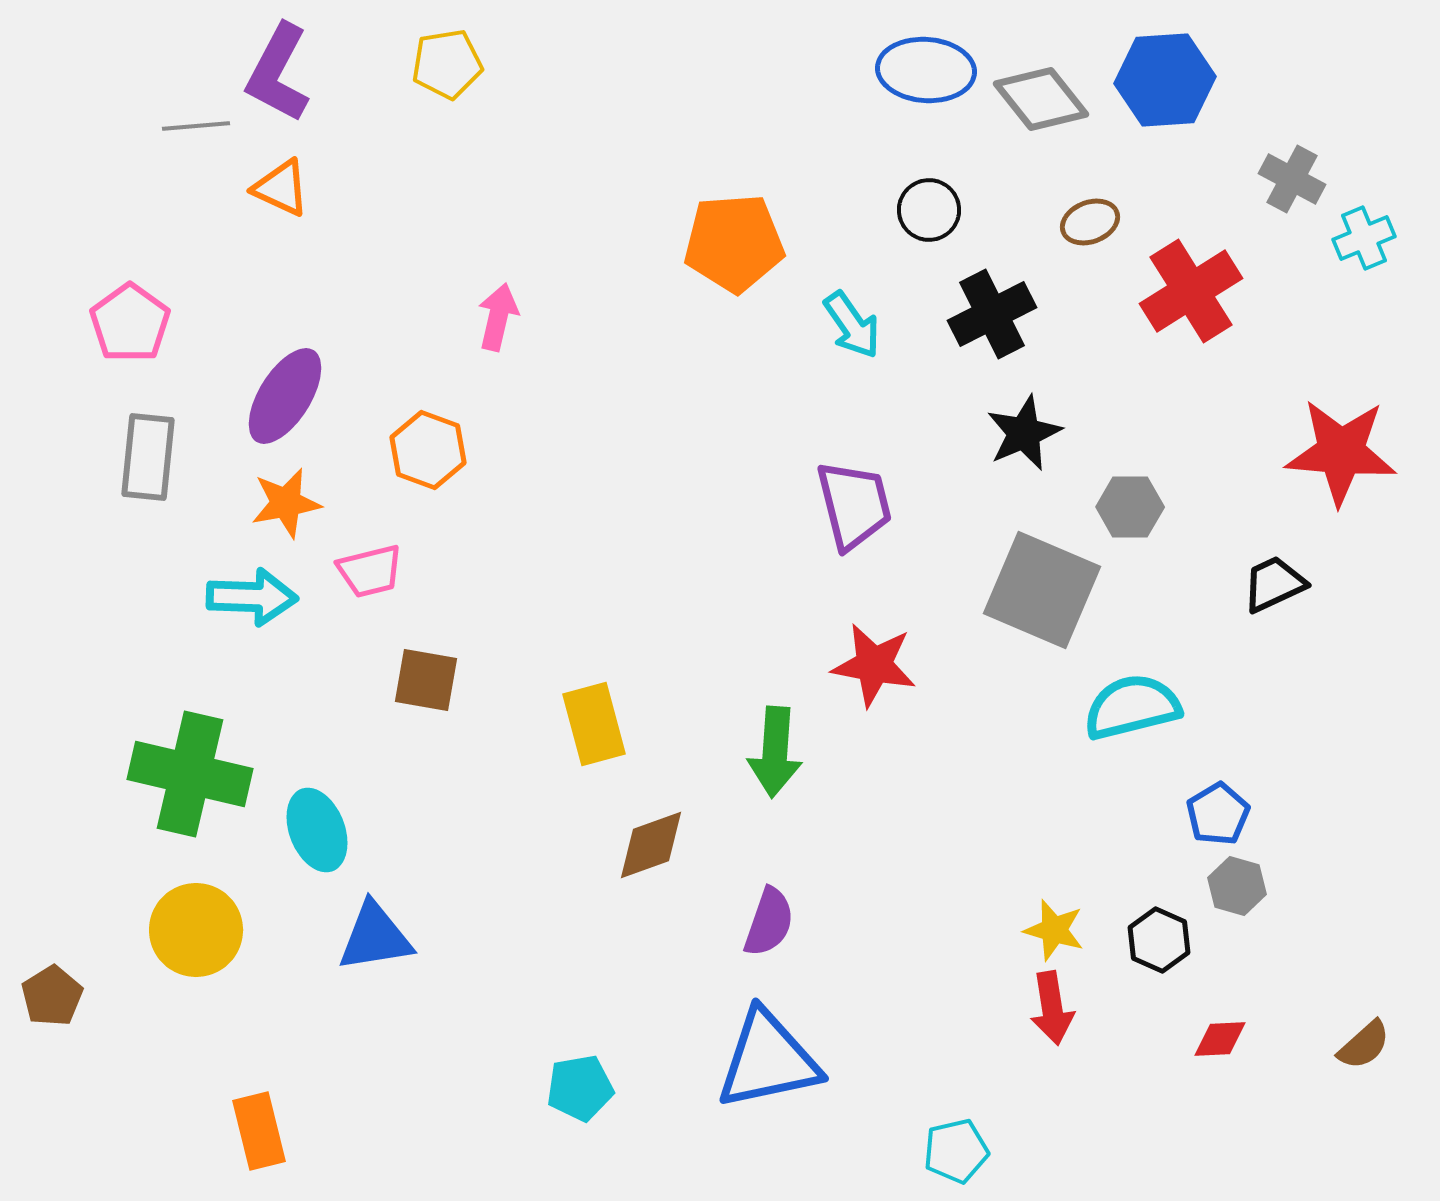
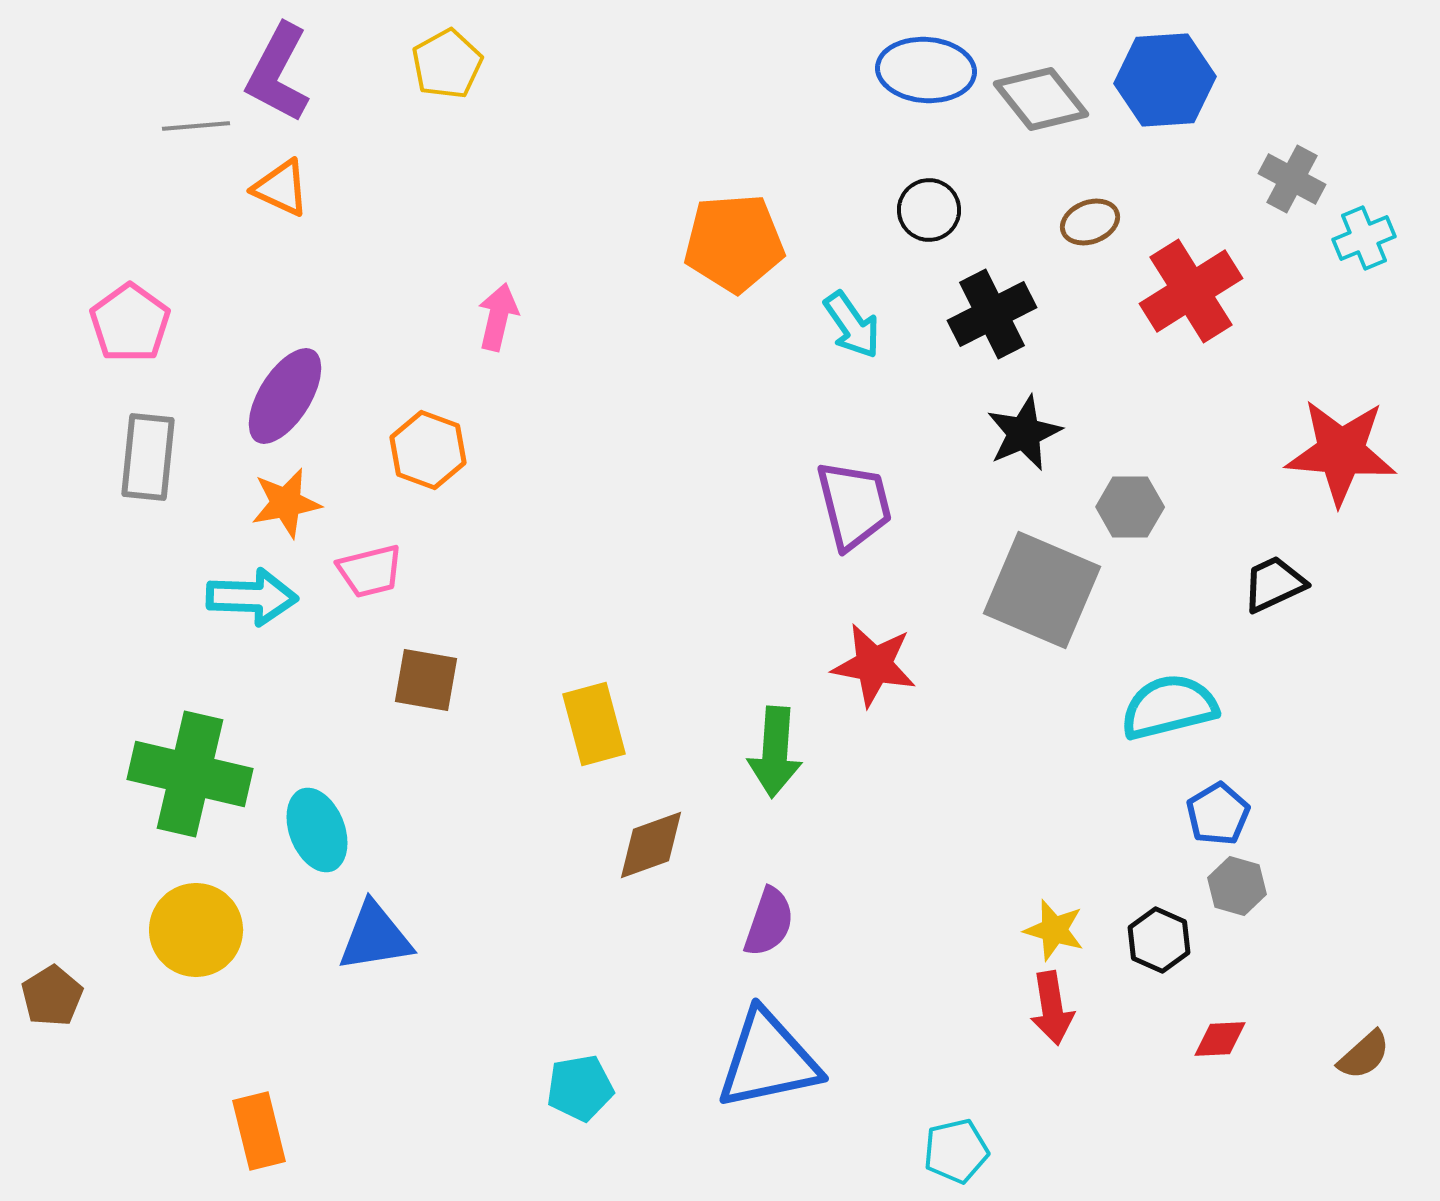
yellow pentagon at (447, 64): rotated 20 degrees counterclockwise
cyan semicircle at (1132, 707): moved 37 px right
brown semicircle at (1364, 1045): moved 10 px down
